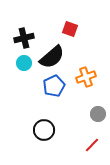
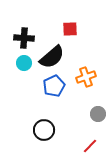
red square: rotated 21 degrees counterclockwise
black cross: rotated 18 degrees clockwise
red line: moved 2 px left, 1 px down
